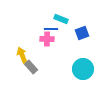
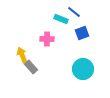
blue line: moved 23 px right, 17 px up; rotated 40 degrees clockwise
